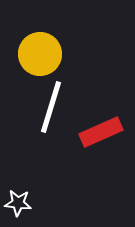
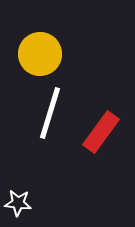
white line: moved 1 px left, 6 px down
red rectangle: rotated 30 degrees counterclockwise
